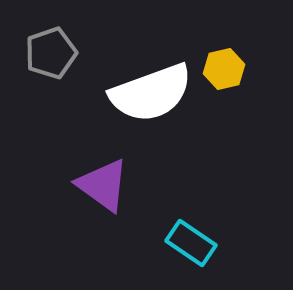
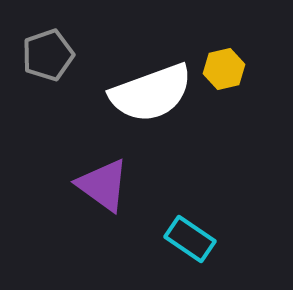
gray pentagon: moved 3 px left, 2 px down
cyan rectangle: moved 1 px left, 4 px up
